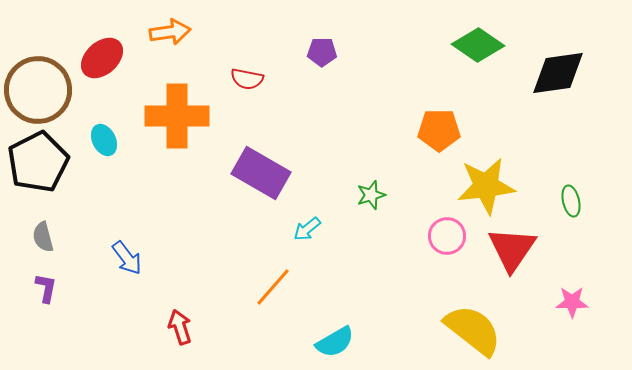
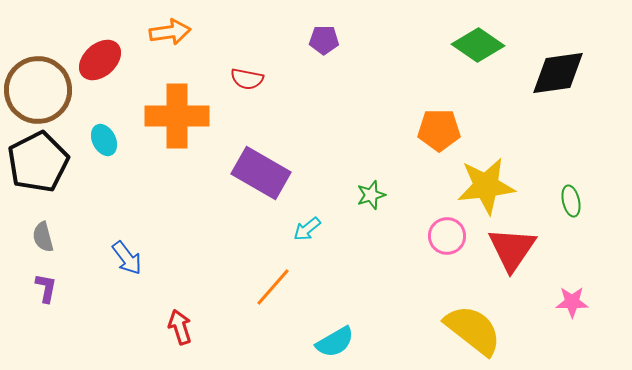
purple pentagon: moved 2 px right, 12 px up
red ellipse: moved 2 px left, 2 px down
